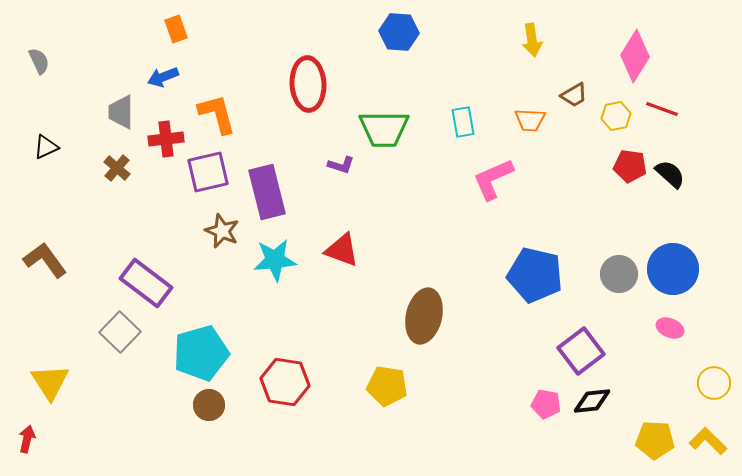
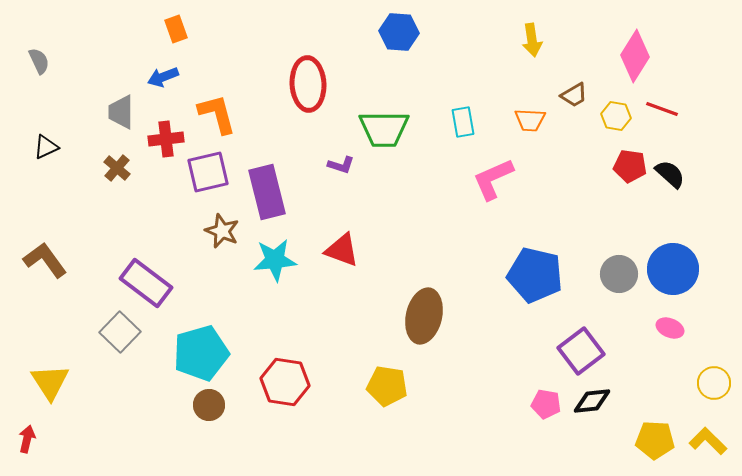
yellow hexagon at (616, 116): rotated 20 degrees clockwise
